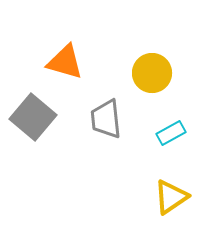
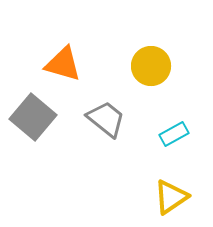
orange triangle: moved 2 px left, 2 px down
yellow circle: moved 1 px left, 7 px up
gray trapezoid: rotated 135 degrees clockwise
cyan rectangle: moved 3 px right, 1 px down
